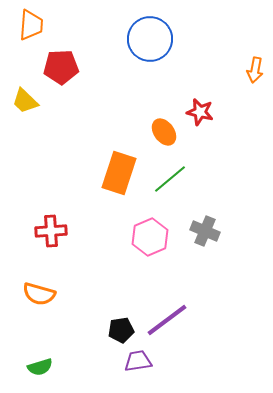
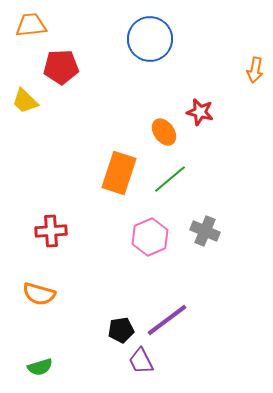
orange trapezoid: rotated 100 degrees counterclockwise
purple trapezoid: moved 3 px right; rotated 108 degrees counterclockwise
